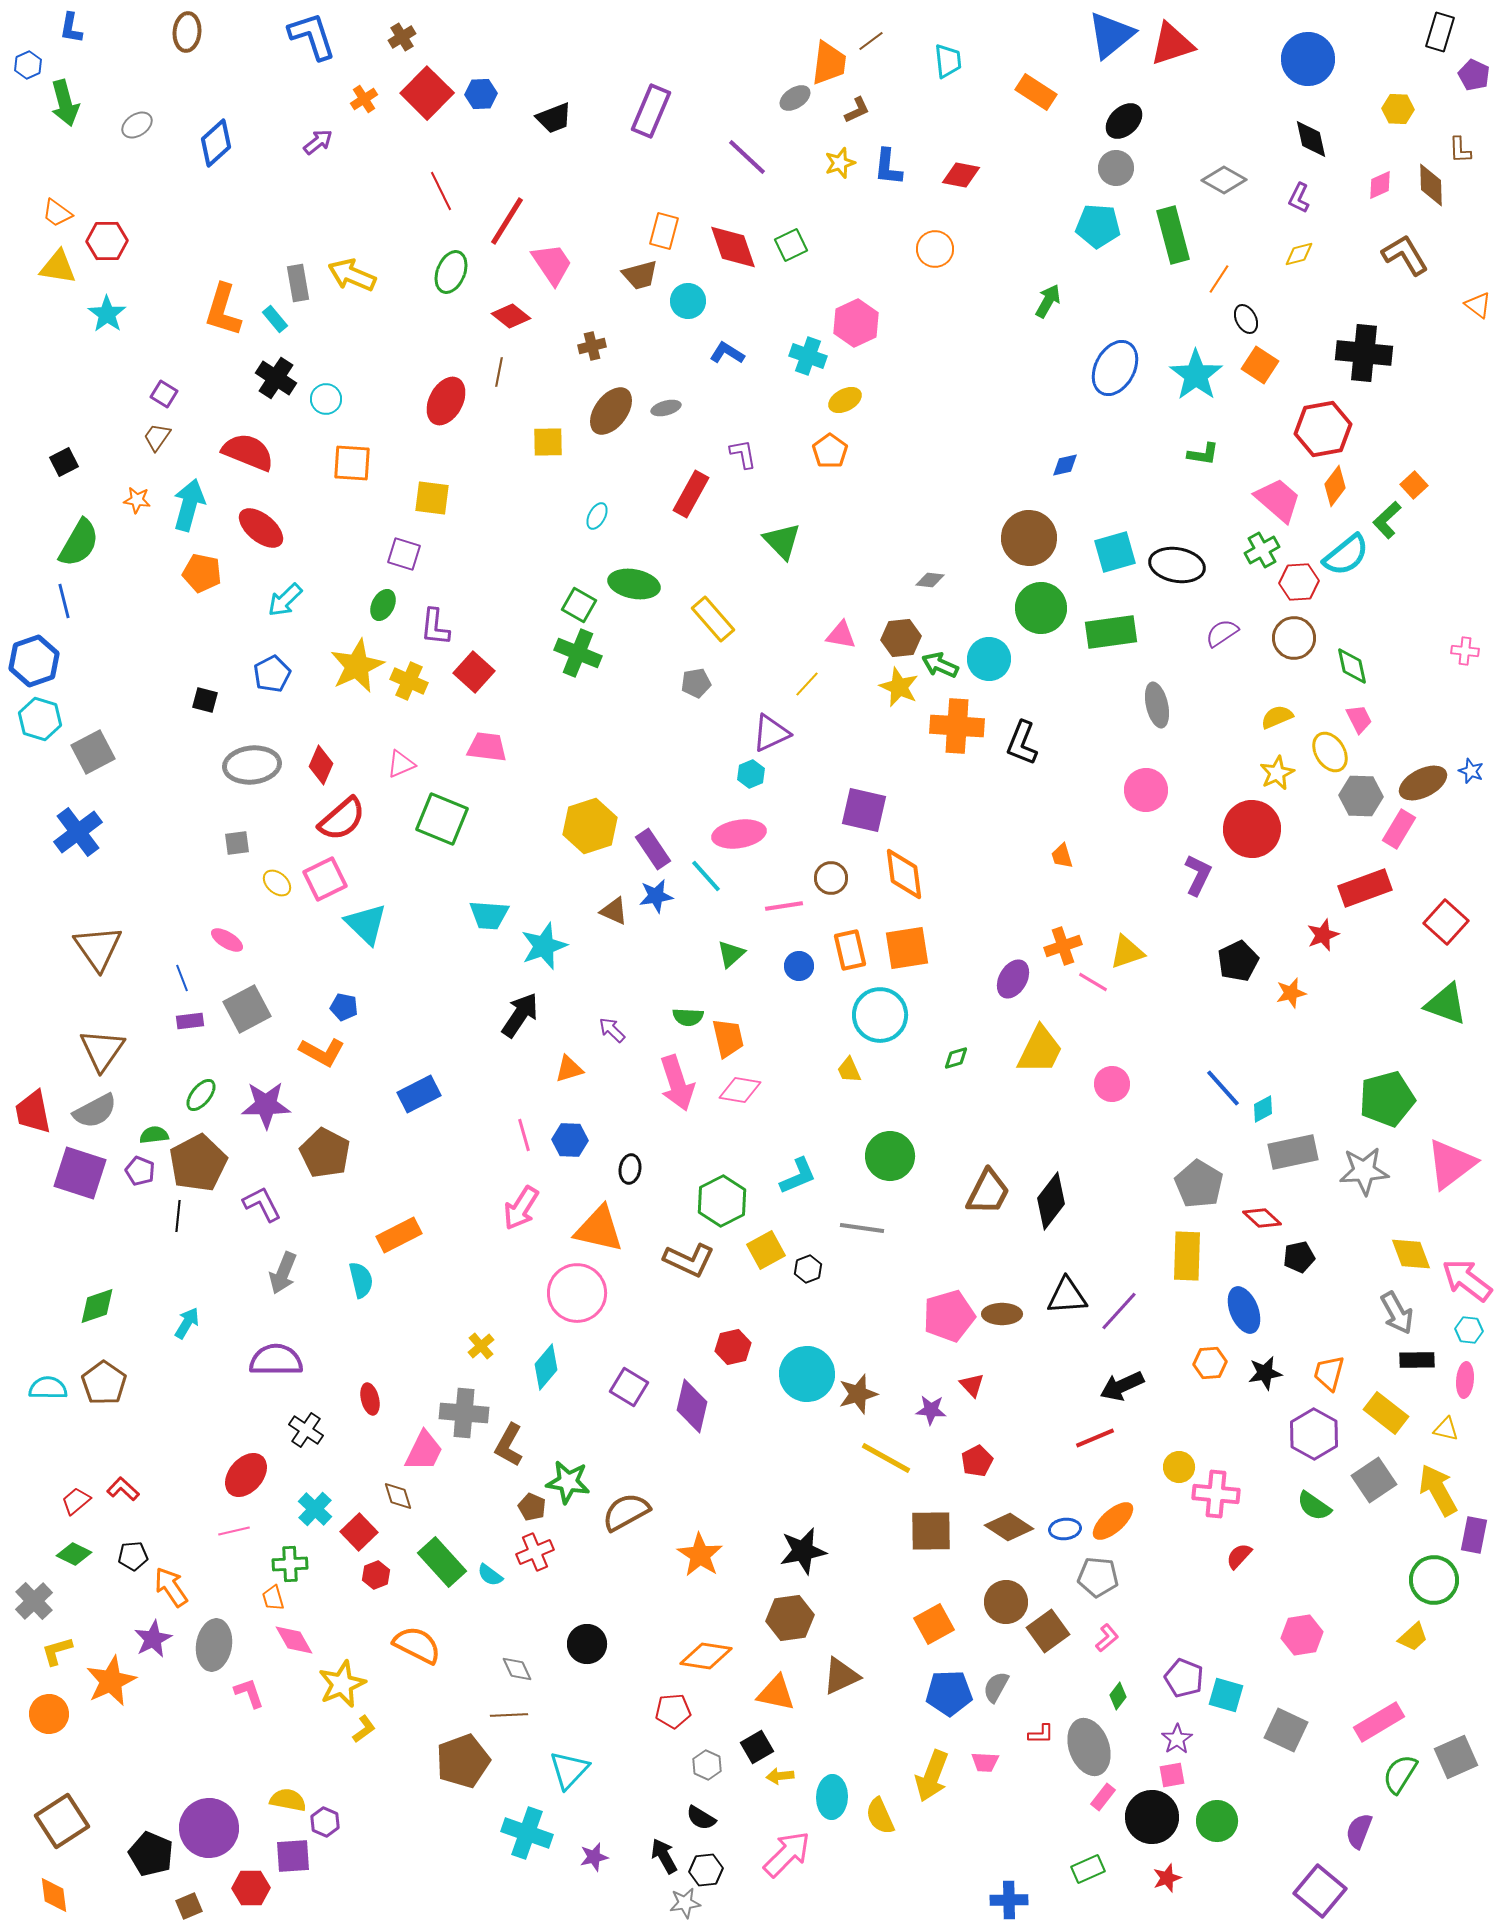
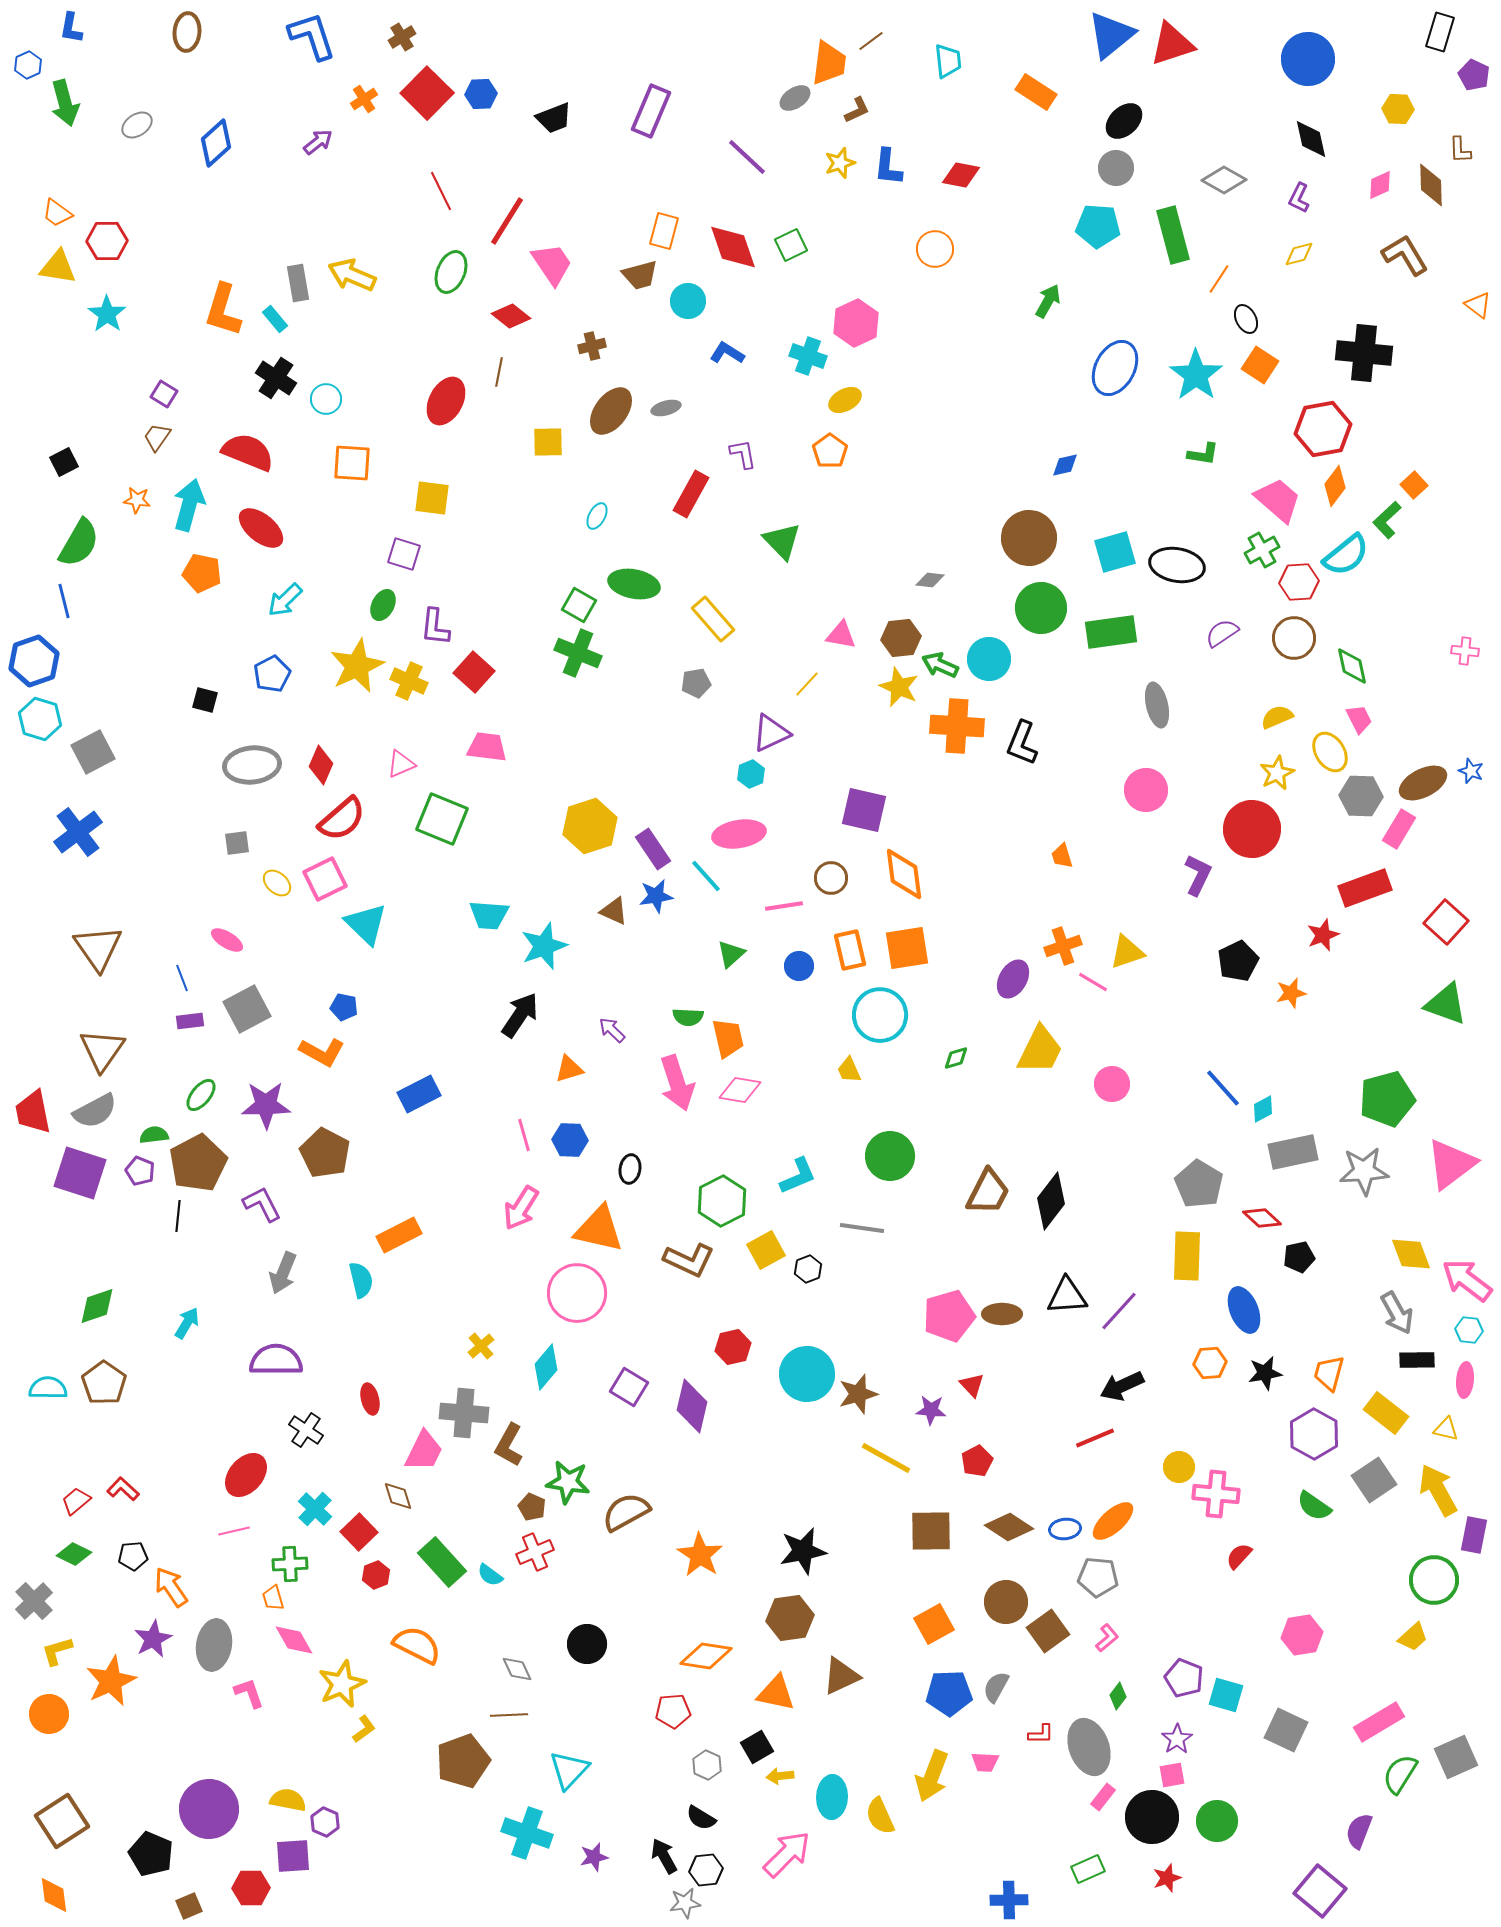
purple circle at (209, 1828): moved 19 px up
